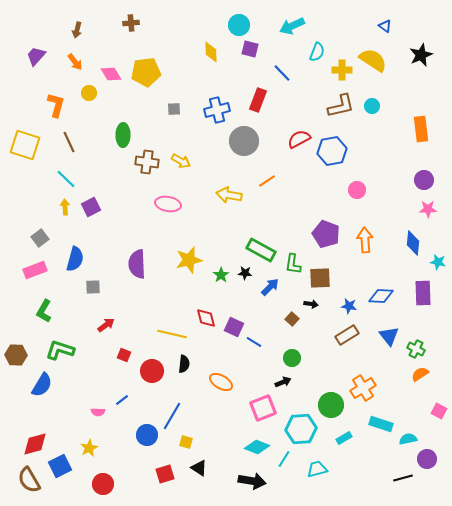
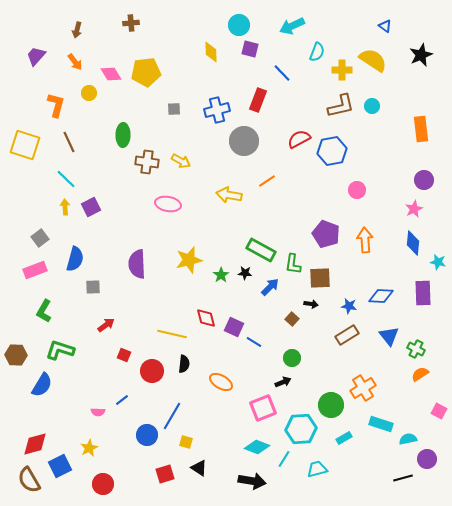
pink star at (428, 209): moved 14 px left; rotated 24 degrees counterclockwise
